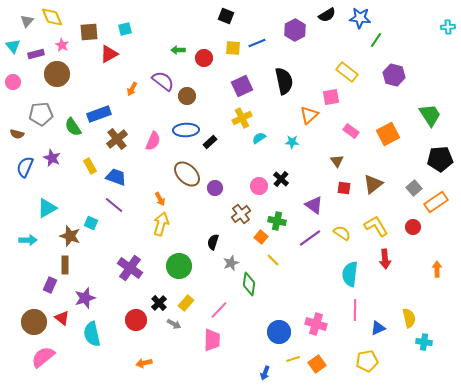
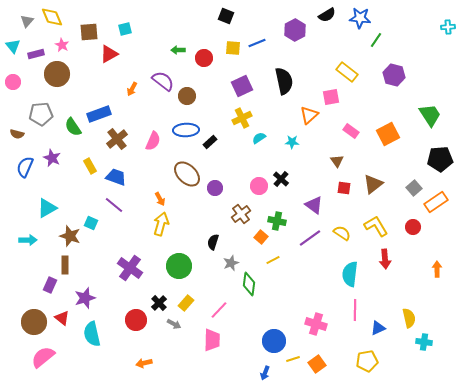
yellow line at (273, 260): rotated 72 degrees counterclockwise
blue circle at (279, 332): moved 5 px left, 9 px down
